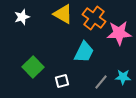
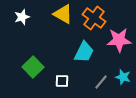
pink star: moved 7 px down
cyan star: rotated 14 degrees clockwise
white square: rotated 16 degrees clockwise
